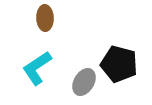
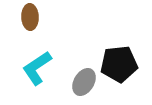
brown ellipse: moved 15 px left, 1 px up
black pentagon: rotated 21 degrees counterclockwise
